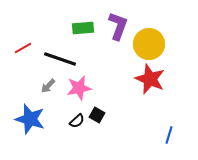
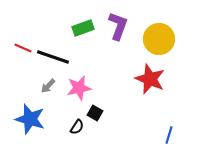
green rectangle: rotated 15 degrees counterclockwise
yellow circle: moved 10 px right, 5 px up
red line: rotated 54 degrees clockwise
black line: moved 7 px left, 2 px up
black square: moved 2 px left, 2 px up
black semicircle: moved 6 px down; rotated 14 degrees counterclockwise
